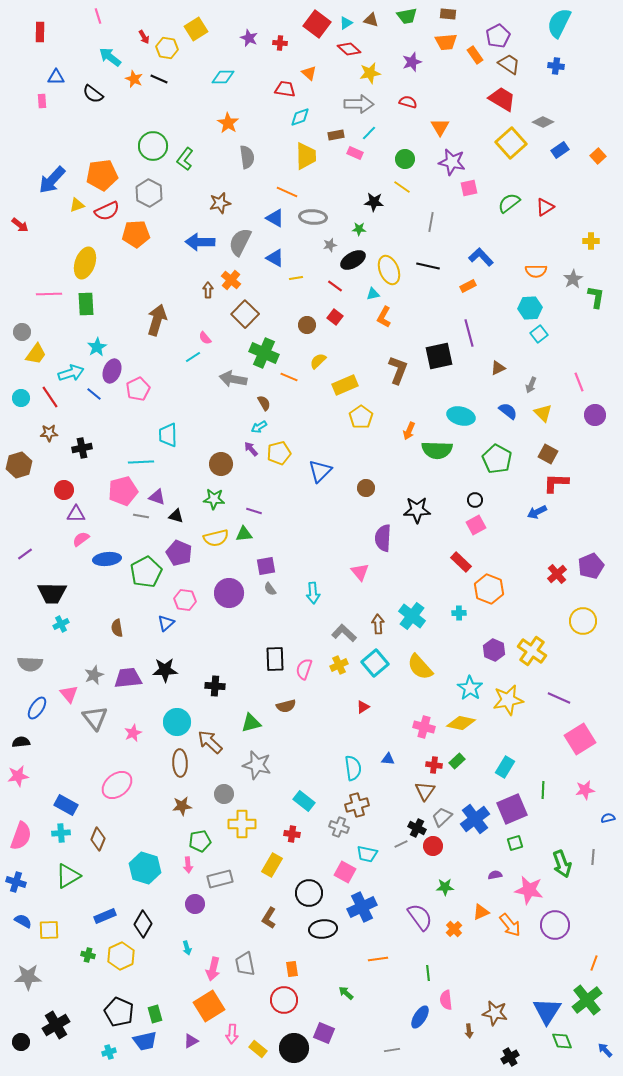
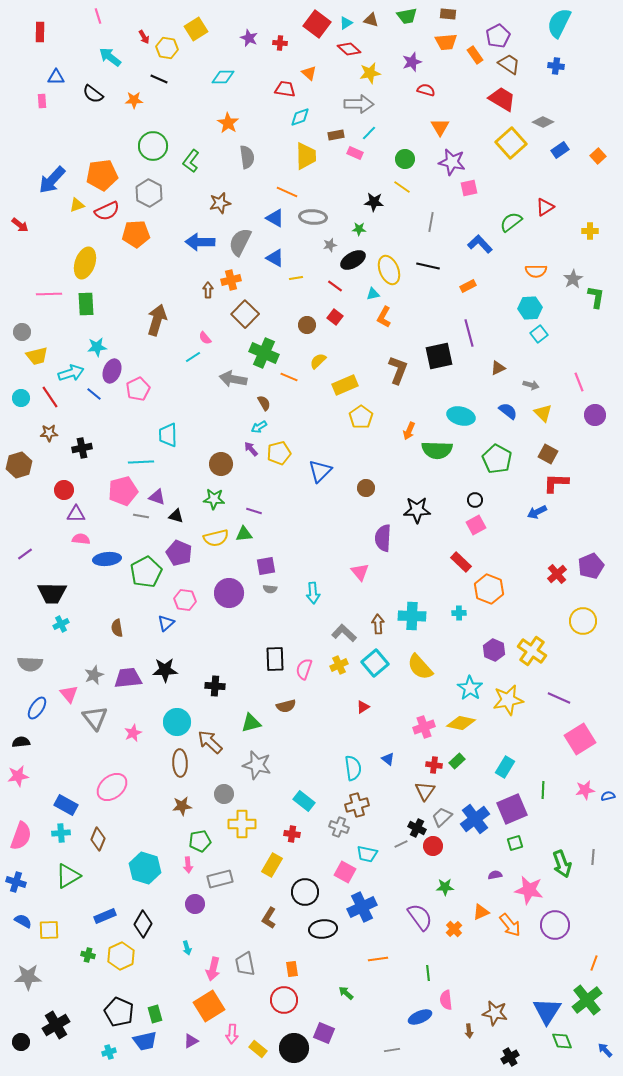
orange star at (134, 79): moved 21 px down; rotated 24 degrees counterclockwise
red semicircle at (408, 102): moved 18 px right, 12 px up
green L-shape at (185, 159): moved 6 px right, 2 px down
green semicircle at (509, 203): moved 2 px right, 19 px down
yellow cross at (591, 241): moved 1 px left, 10 px up
blue L-shape at (481, 257): moved 1 px left, 13 px up
orange cross at (231, 280): rotated 36 degrees clockwise
cyan star at (97, 347): rotated 24 degrees clockwise
yellow trapezoid at (36, 354): moved 1 px right, 2 px down; rotated 40 degrees clockwise
gray arrow at (531, 385): rotated 98 degrees counterclockwise
pink semicircle at (81, 539): rotated 42 degrees clockwise
gray semicircle at (270, 589): rotated 48 degrees counterclockwise
cyan cross at (412, 616): rotated 36 degrees counterclockwise
pink cross at (424, 727): rotated 35 degrees counterclockwise
blue triangle at (388, 759): rotated 32 degrees clockwise
pink ellipse at (117, 785): moved 5 px left, 2 px down
blue semicircle at (608, 818): moved 22 px up
black circle at (309, 893): moved 4 px left, 1 px up
blue ellipse at (420, 1017): rotated 35 degrees clockwise
